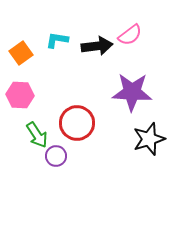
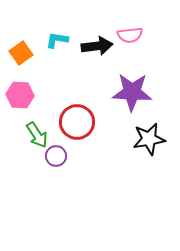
pink semicircle: rotated 30 degrees clockwise
red circle: moved 1 px up
black star: rotated 8 degrees clockwise
